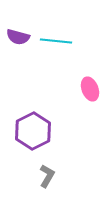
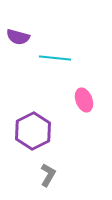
cyan line: moved 1 px left, 17 px down
pink ellipse: moved 6 px left, 11 px down
gray L-shape: moved 1 px right, 1 px up
